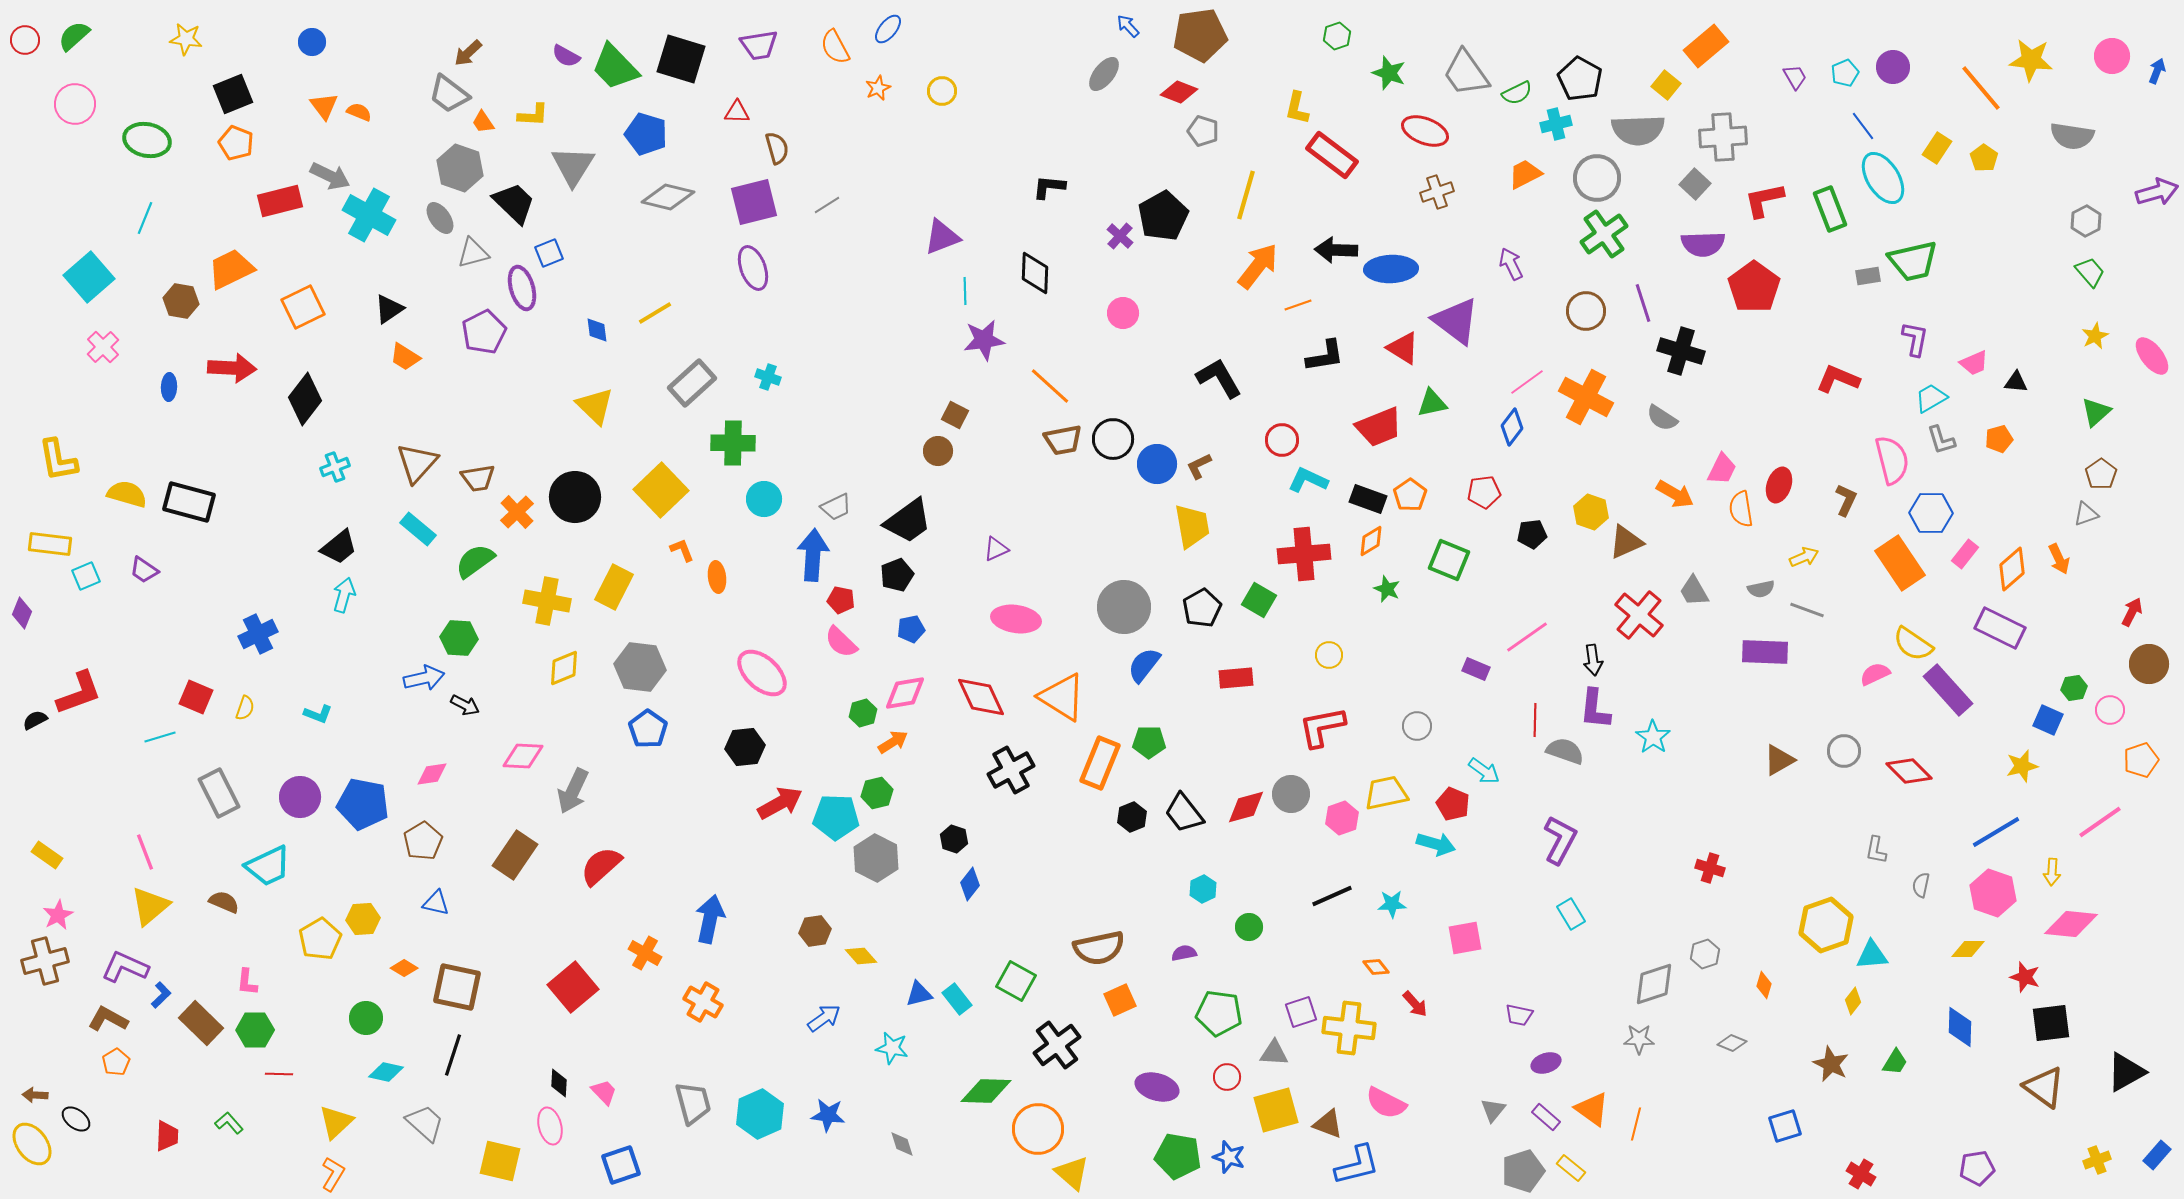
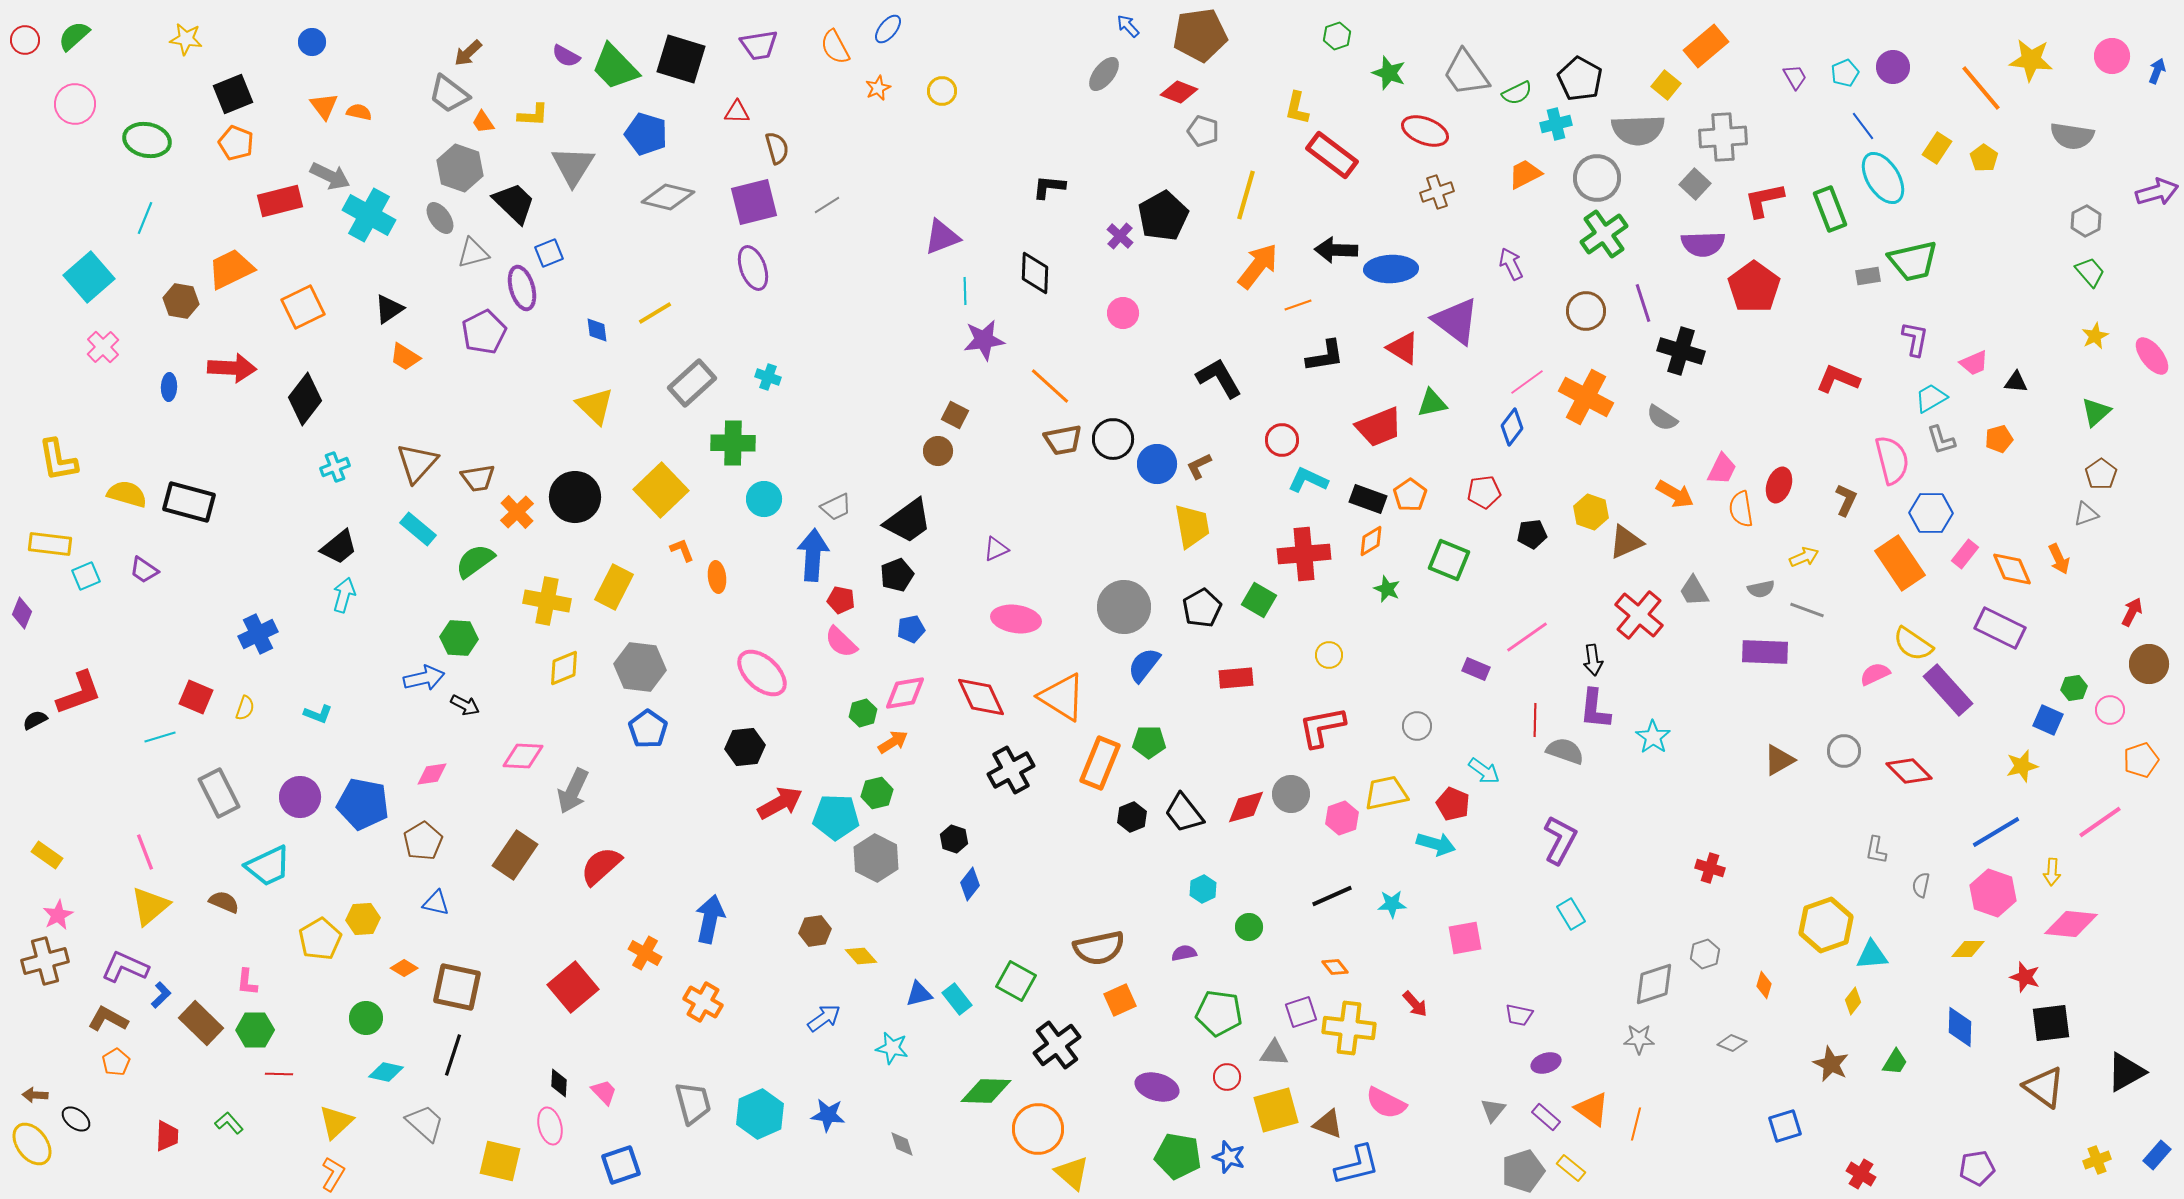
orange semicircle at (359, 112): rotated 10 degrees counterclockwise
orange diamond at (2012, 569): rotated 72 degrees counterclockwise
orange diamond at (1376, 967): moved 41 px left
